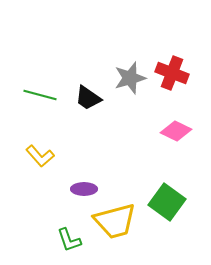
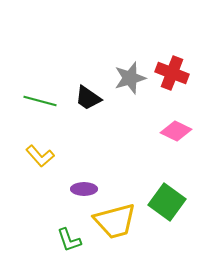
green line: moved 6 px down
